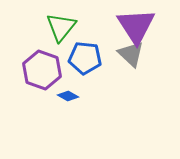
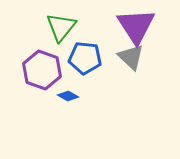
gray triangle: moved 3 px down
